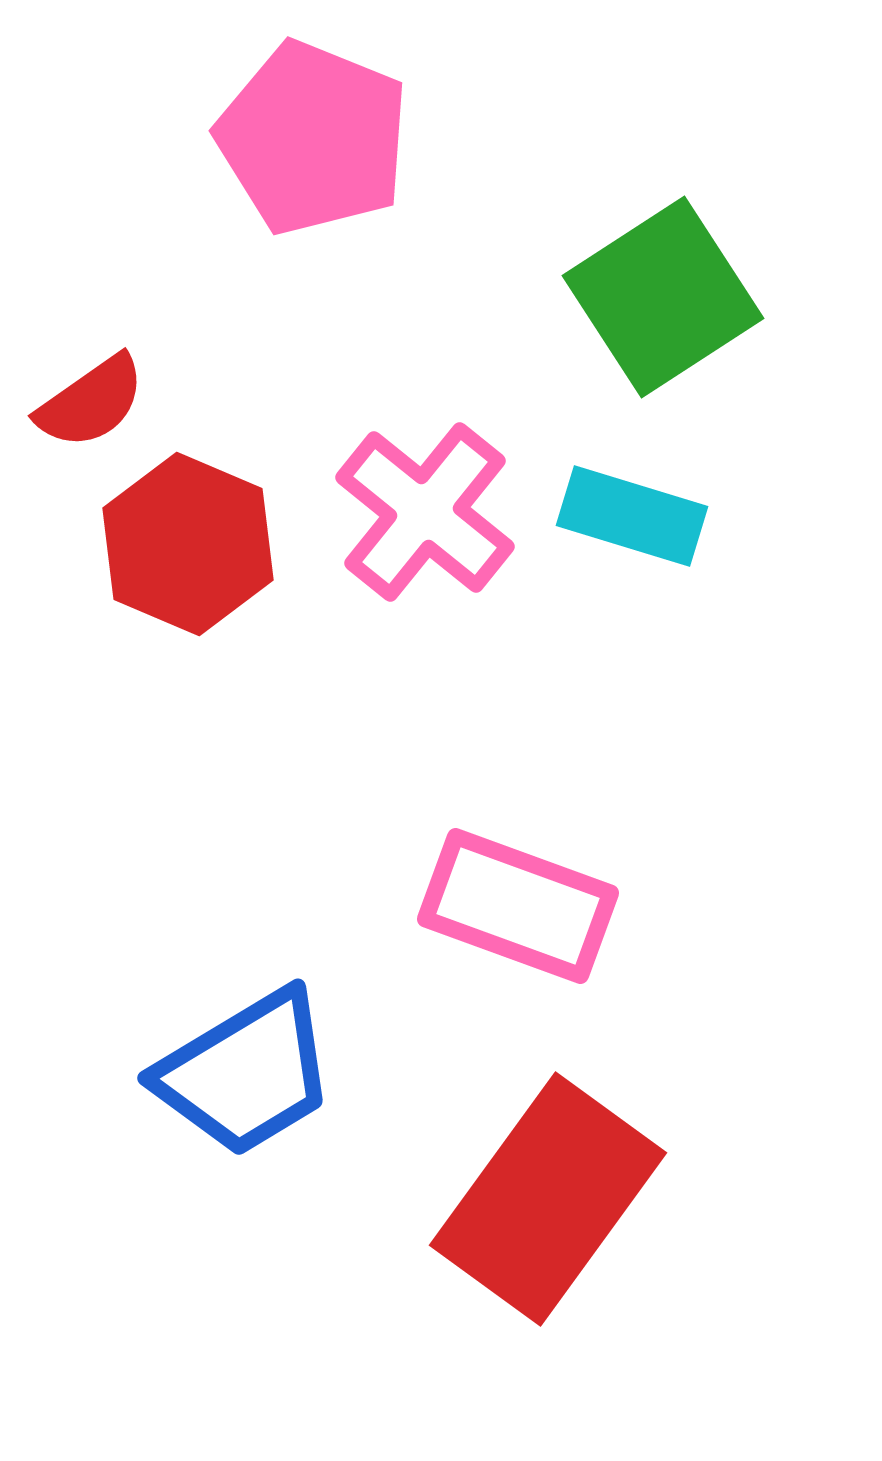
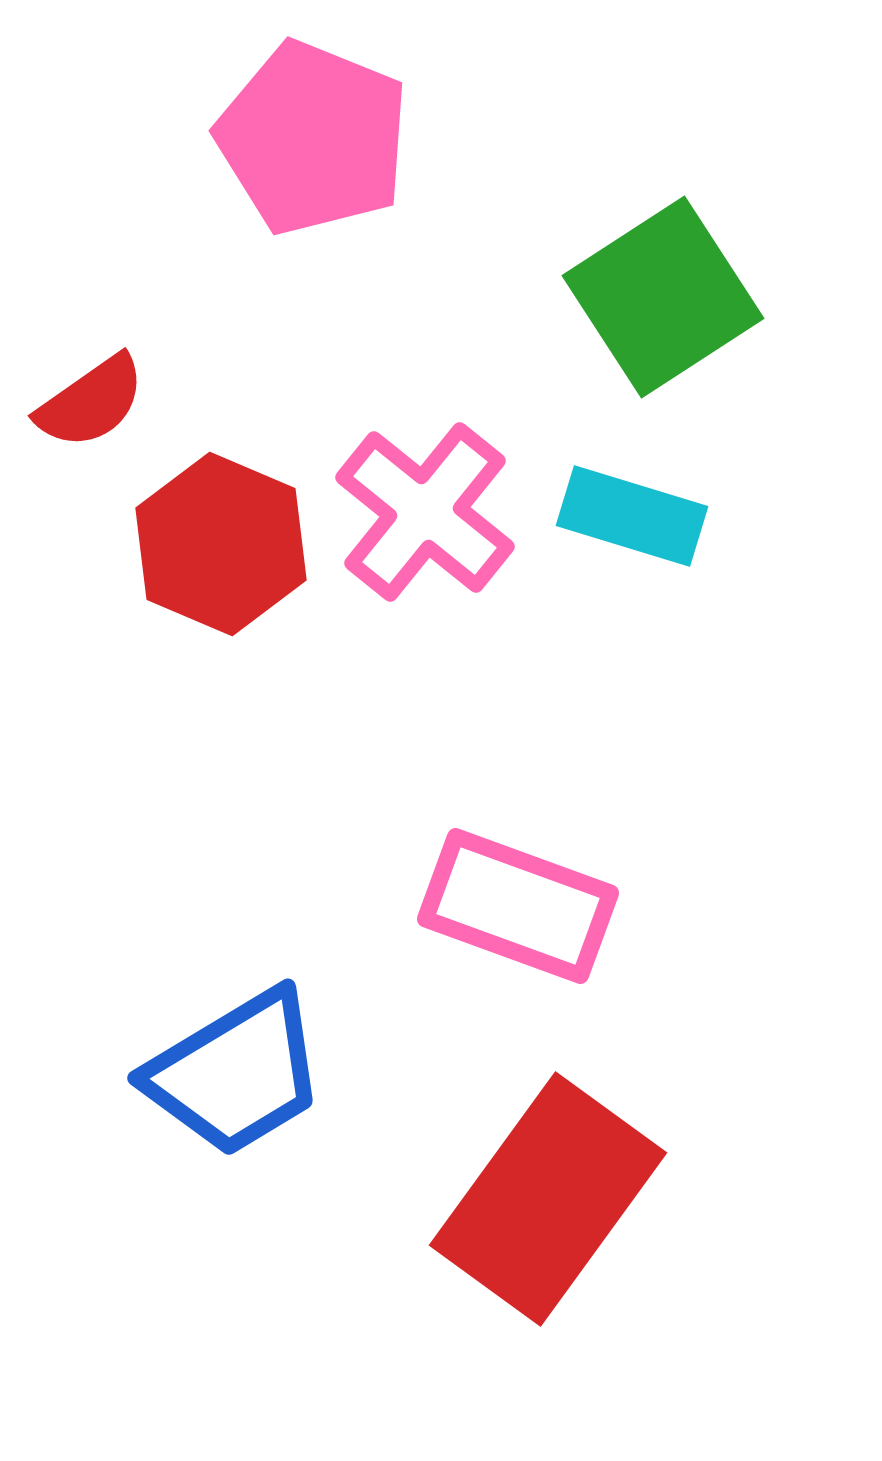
red hexagon: moved 33 px right
blue trapezoid: moved 10 px left
